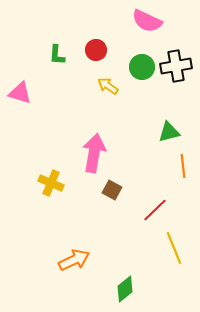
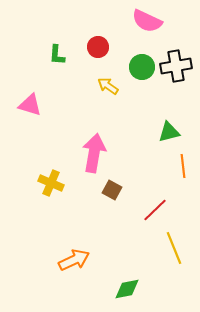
red circle: moved 2 px right, 3 px up
pink triangle: moved 10 px right, 12 px down
green diamond: moved 2 px right; rotated 28 degrees clockwise
